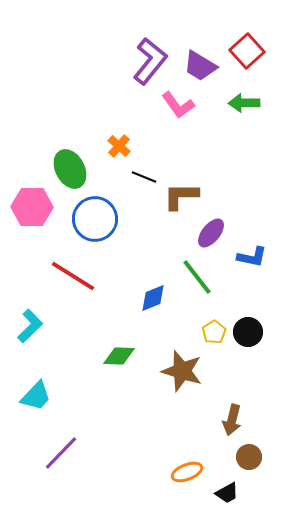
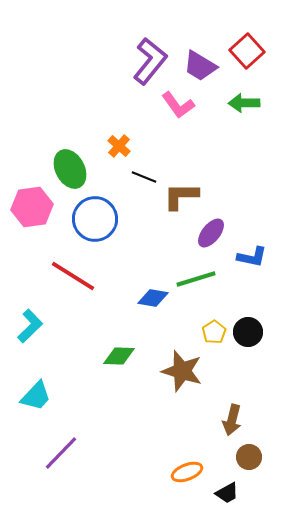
pink hexagon: rotated 9 degrees counterclockwise
green line: moved 1 px left, 2 px down; rotated 69 degrees counterclockwise
blue diamond: rotated 32 degrees clockwise
